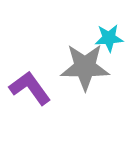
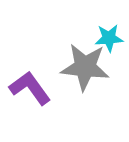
gray star: rotated 6 degrees clockwise
